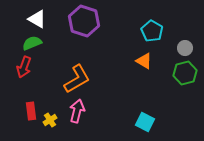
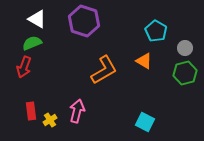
cyan pentagon: moved 4 px right
orange L-shape: moved 27 px right, 9 px up
